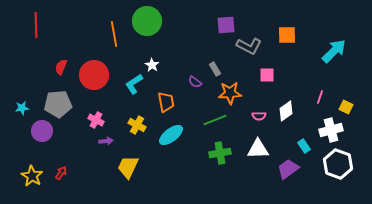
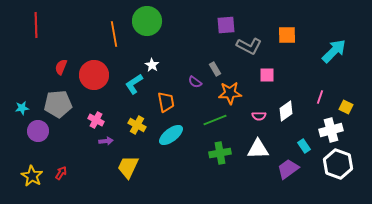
purple circle: moved 4 px left
